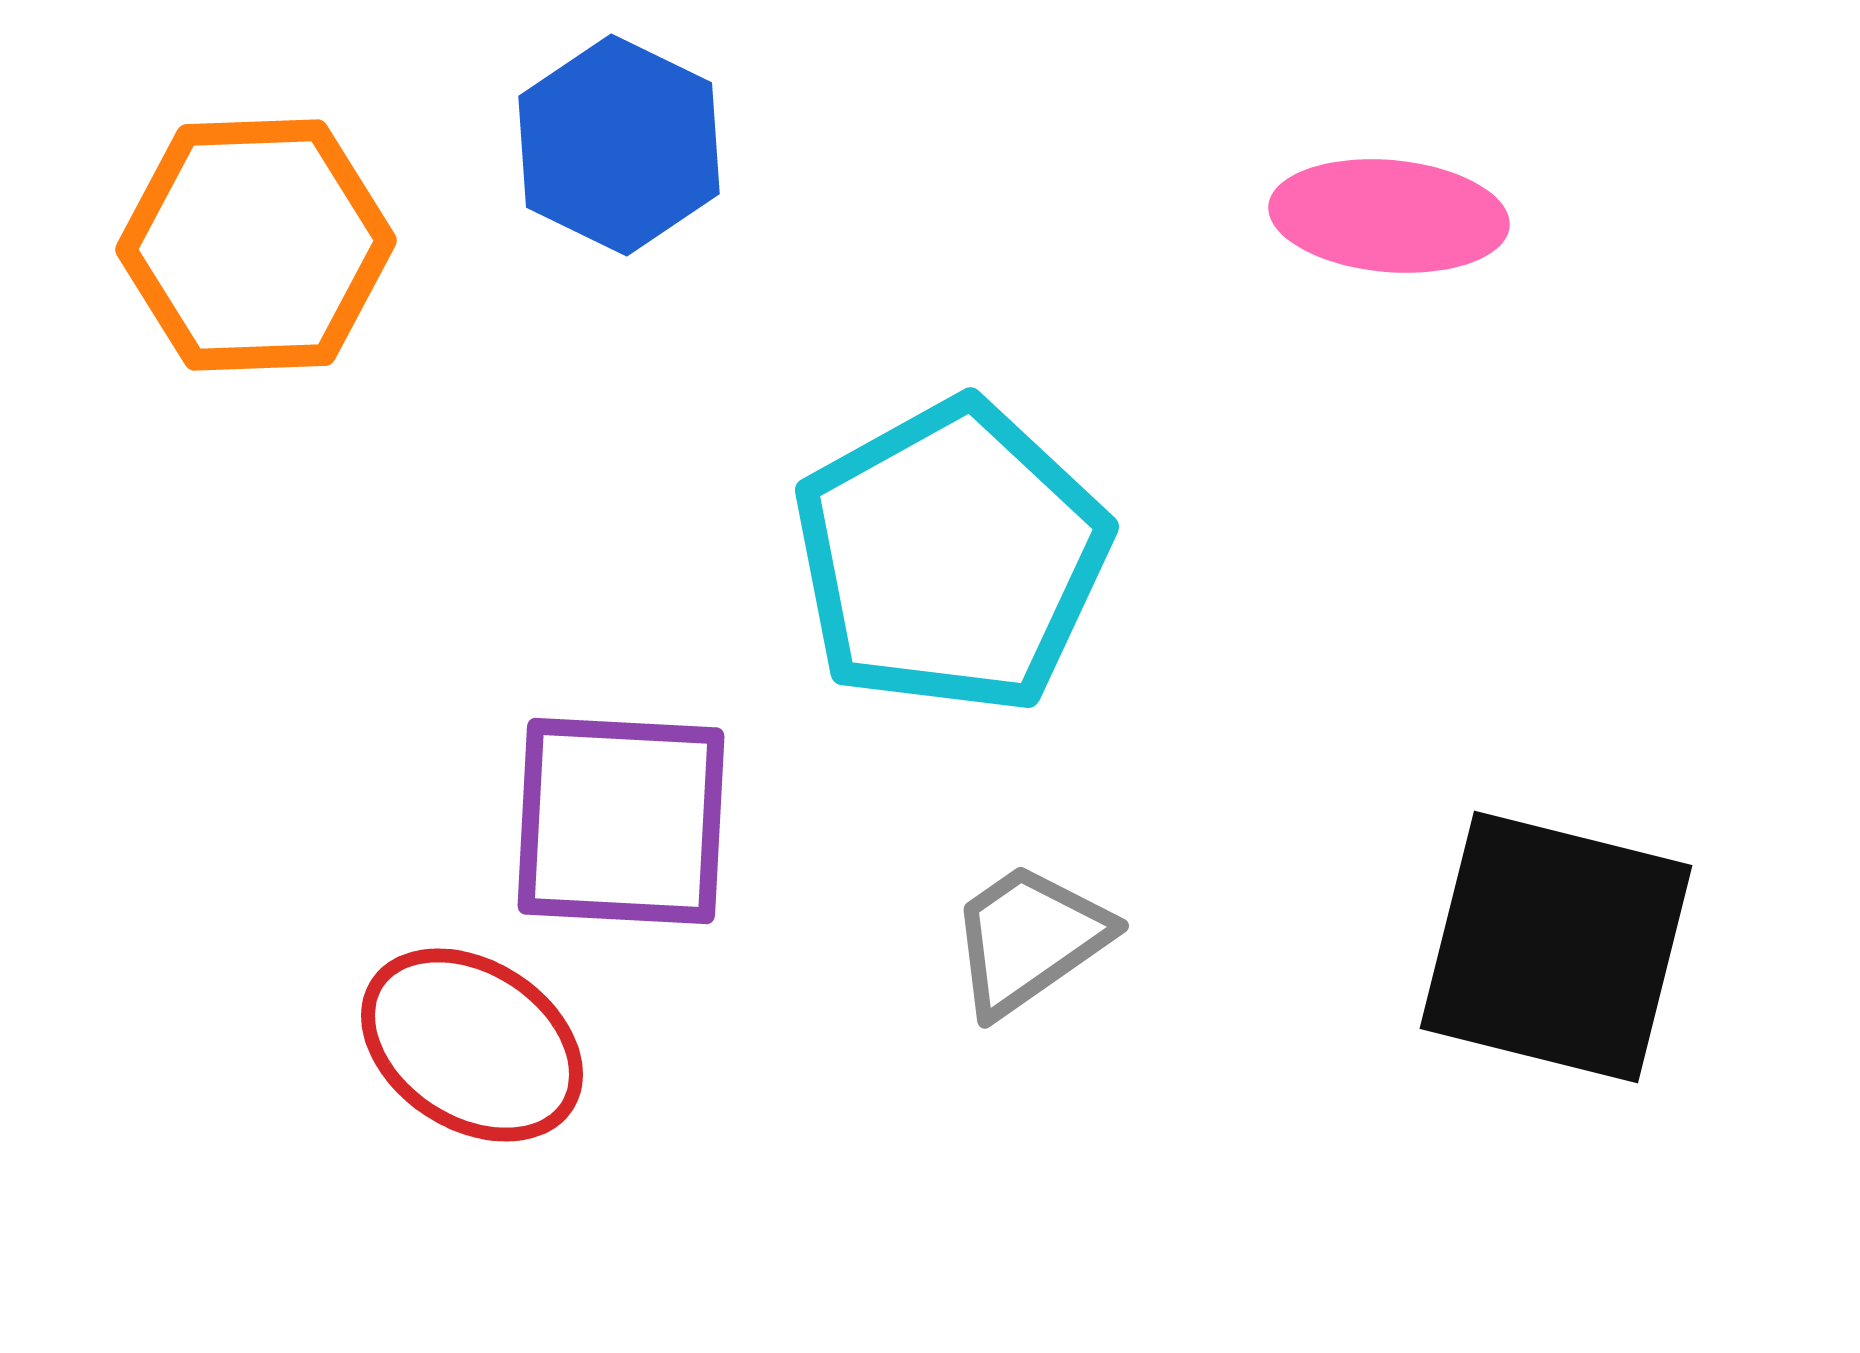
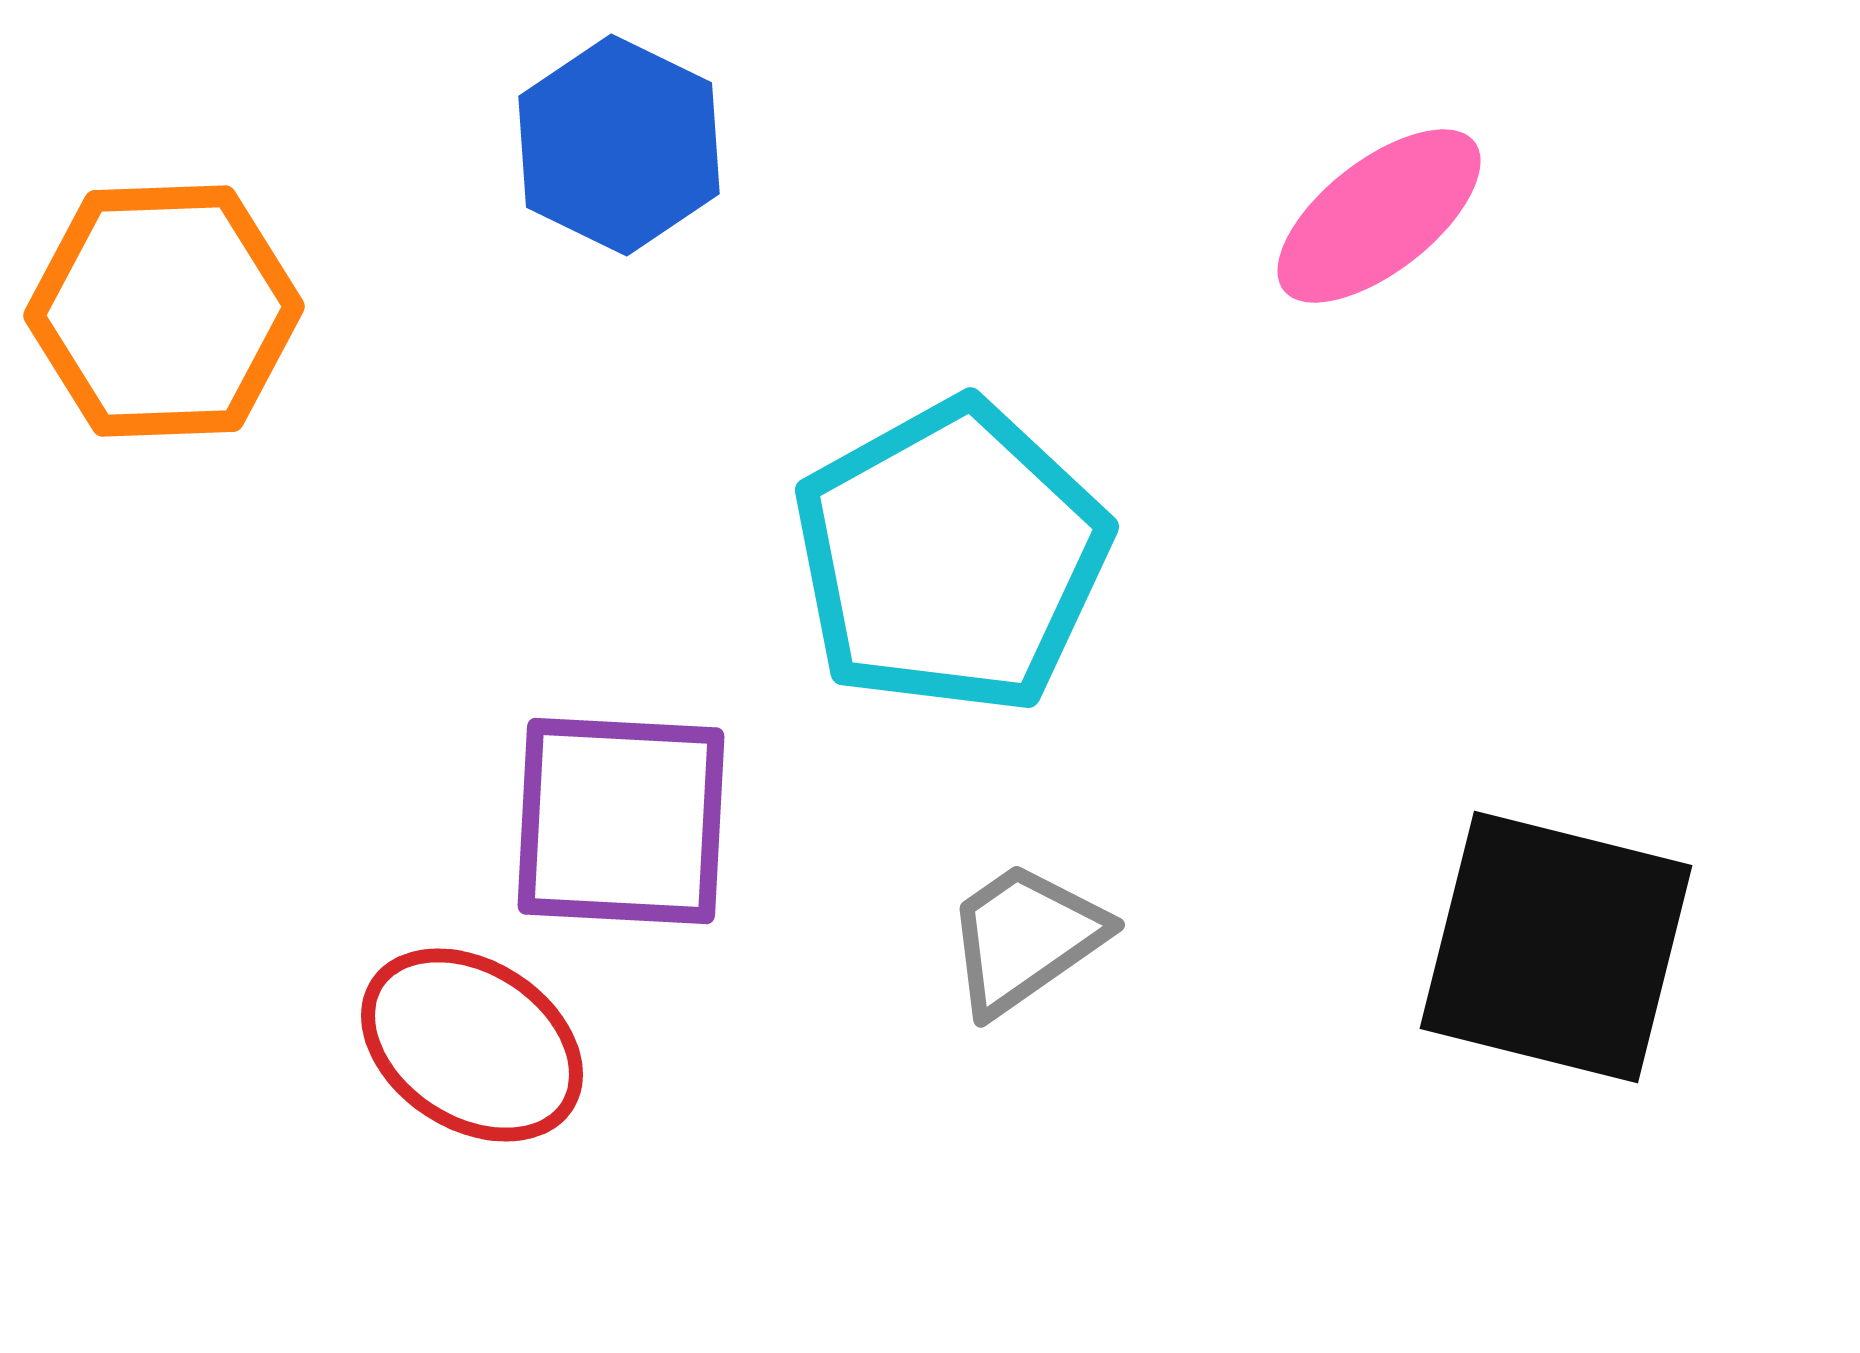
pink ellipse: moved 10 px left; rotated 43 degrees counterclockwise
orange hexagon: moved 92 px left, 66 px down
gray trapezoid: moved 4 px left, 1 px up
